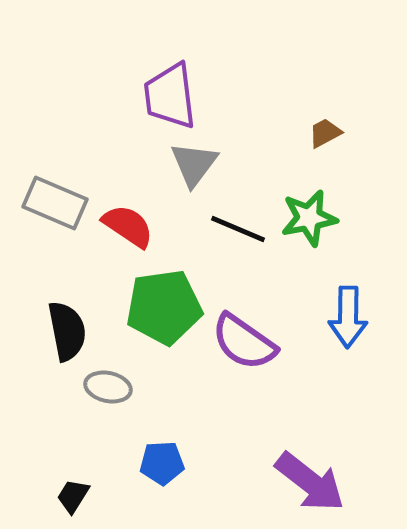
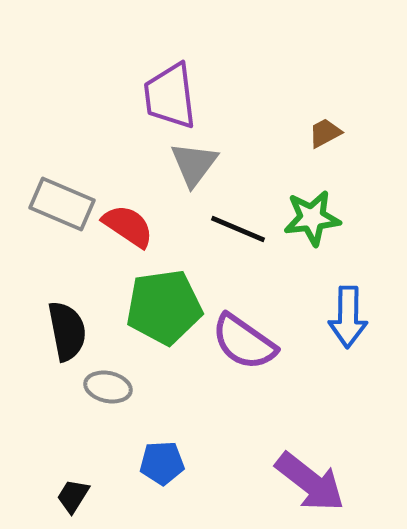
gray rectangle: moved 7 px right, 1 px down
green star: moved 3 px right; rotated 4 degrees clockwise
